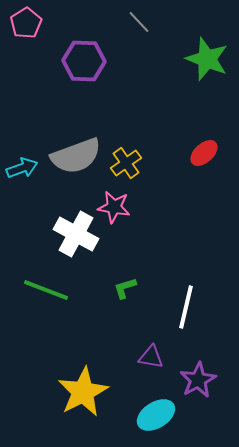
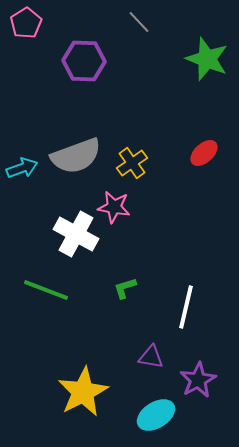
yellow cross: moved 6 px right
